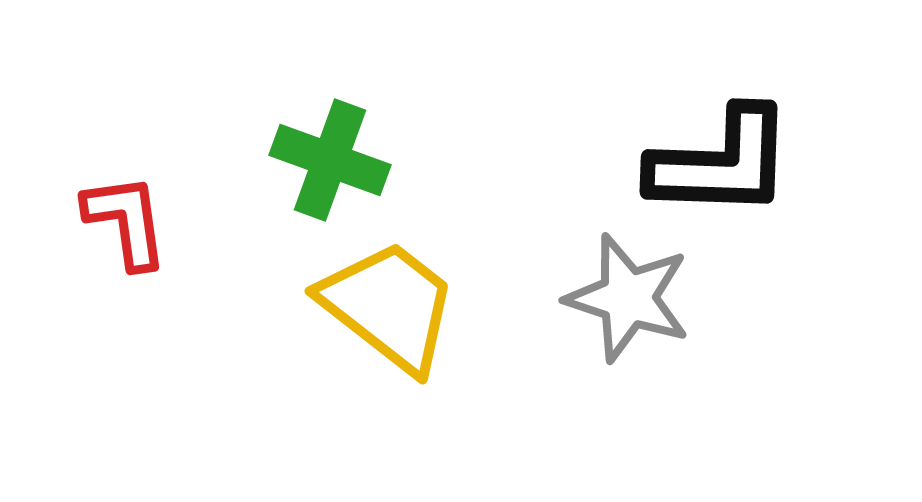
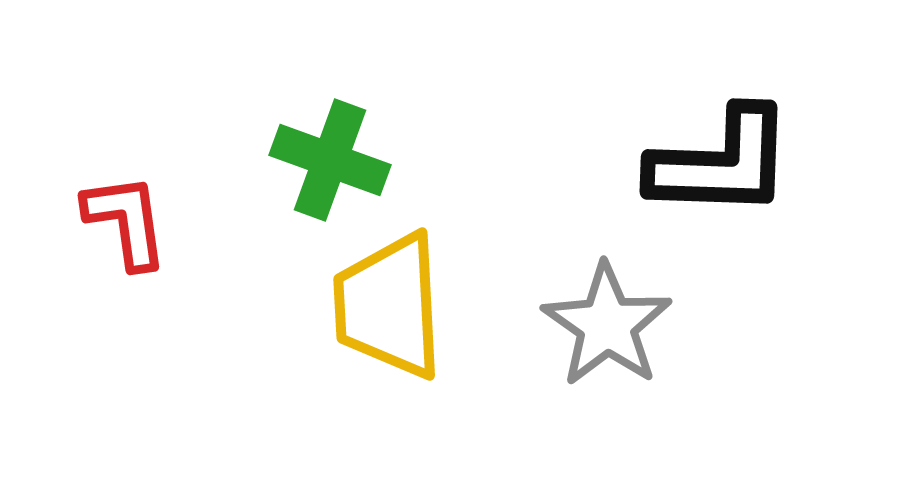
gray star: moved 21 px left, 27 px down; rotated 17 degrees clockwise
yellow trapezoid: rotated 131 degrees counterclockwise
